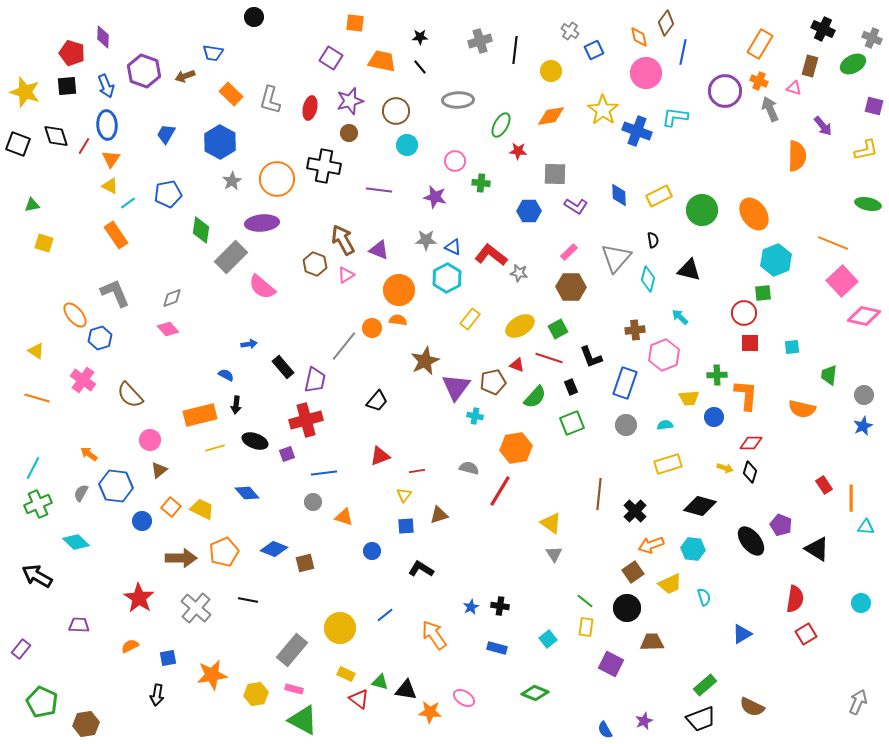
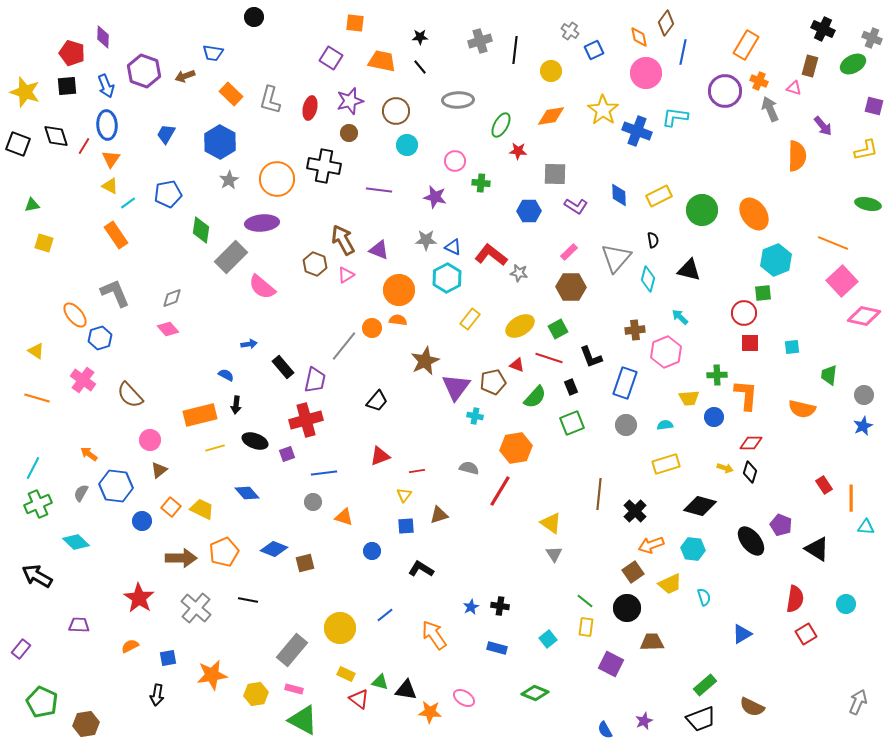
orange rectangle at (760, 44): moved 14 px left, 1 px down
gray star at (232, 181): moved 3 px left, 1 px up
pink hexagon at (664, 355): moved 2 px right, 3 px up
yellow rectangle at (668, 464): moved 2 px left
cyan circle at (861, 603): moved 15 px left, 1 px down
